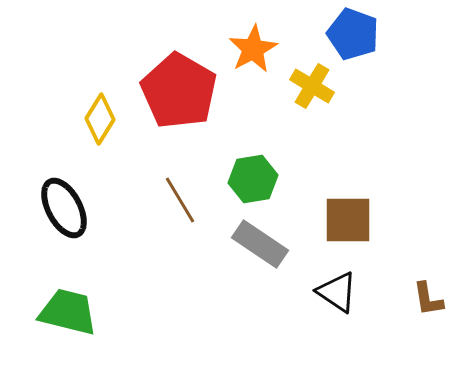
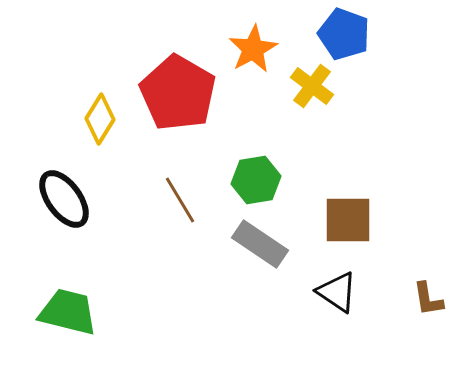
blue pentagon: moved 9 px left
yellow cross: rotated 6 degrees clockwise
red pentagon: moved 1 px left, 2 px down
green hexagon: moved 3 px right, 1 px down
black ellipse: moved 9 px up; rotated 8 degrees counterclockwise
